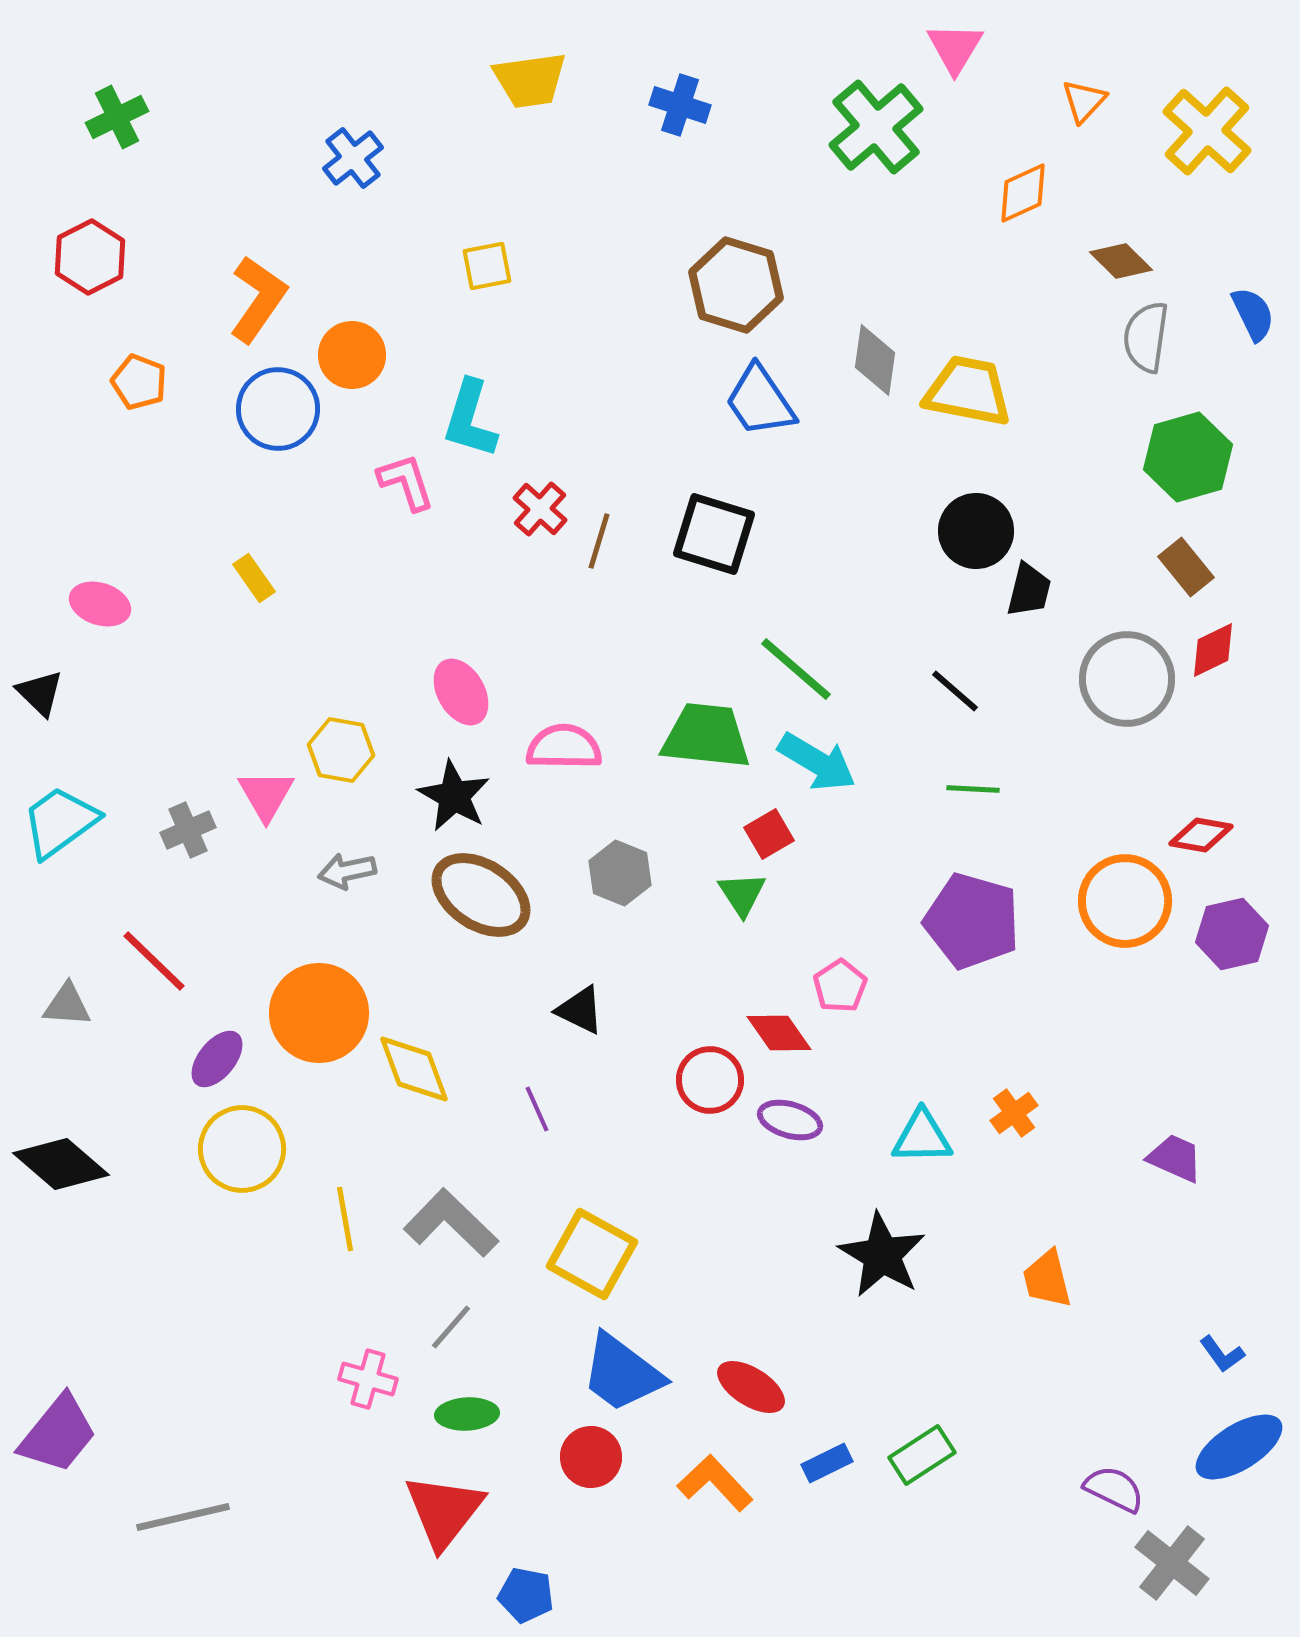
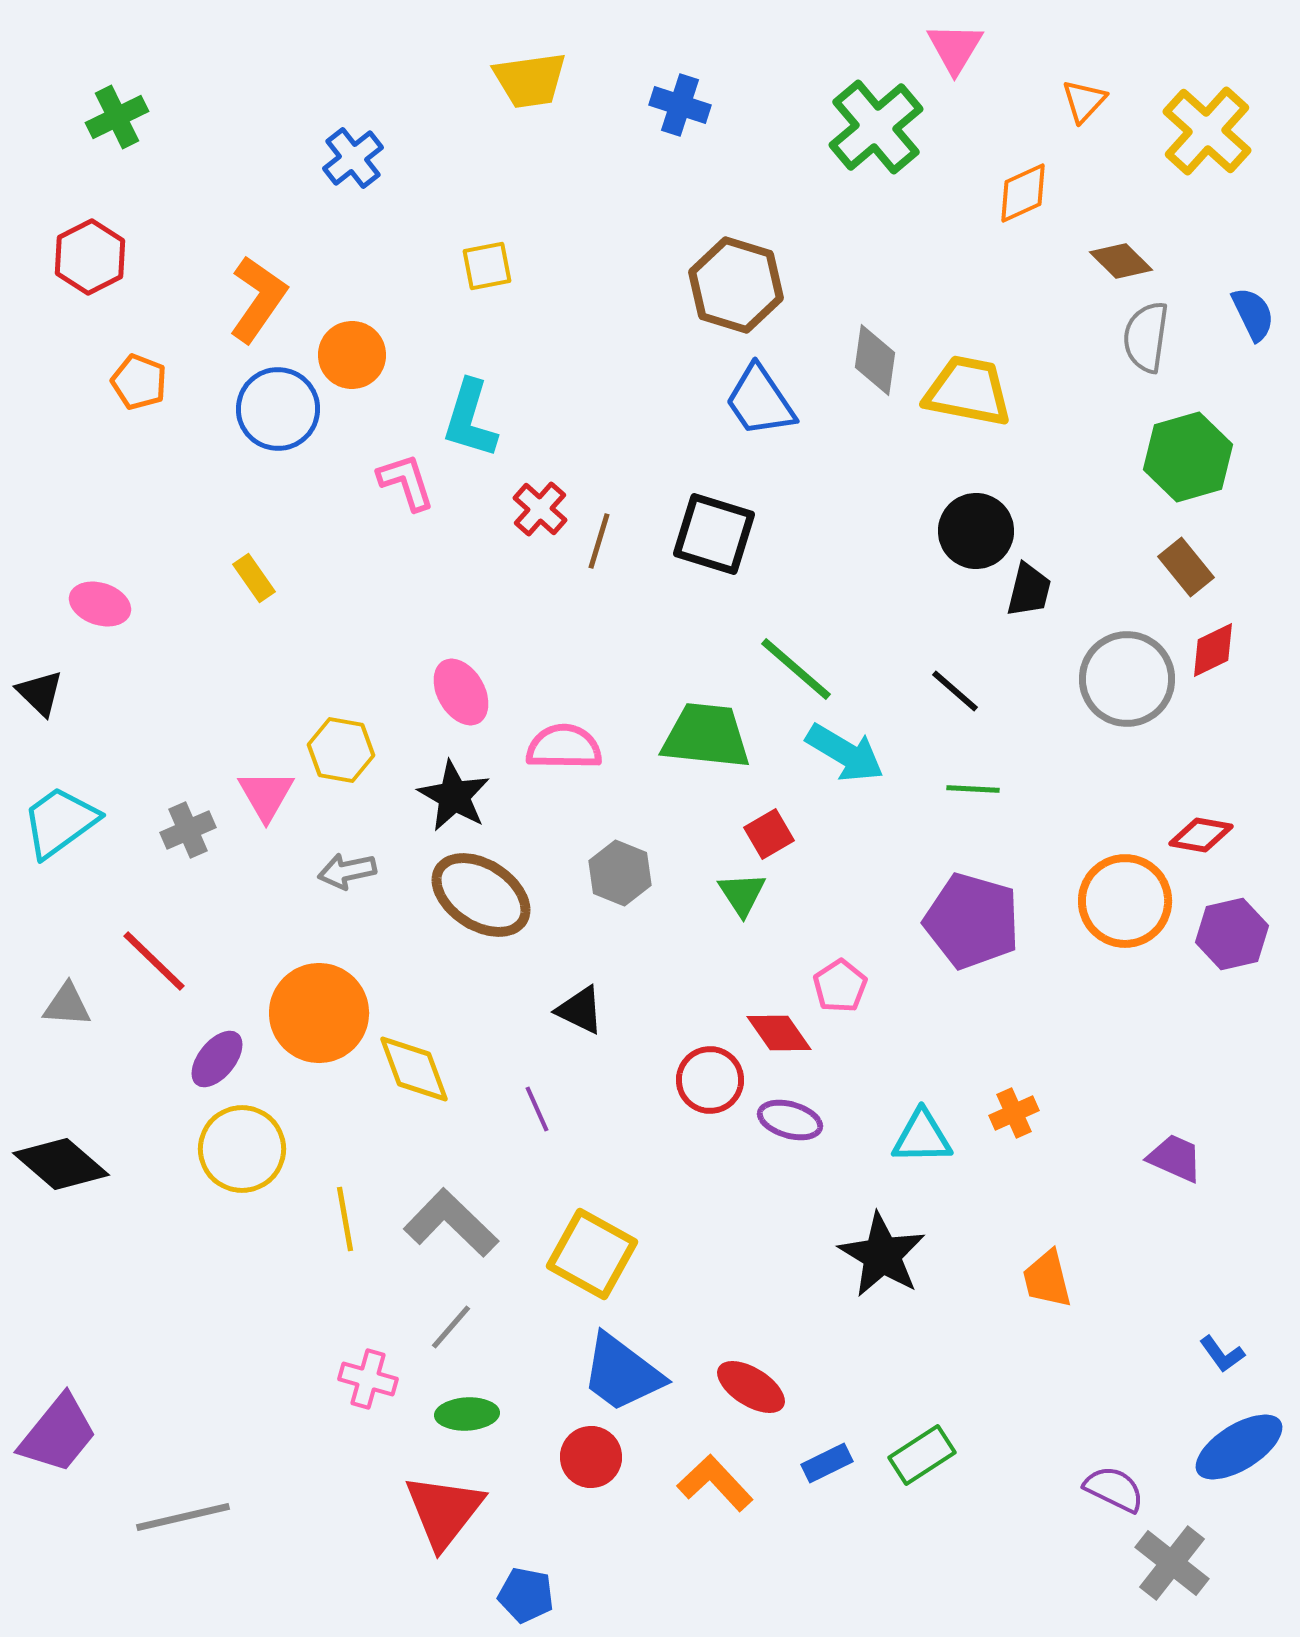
cyan arrow at (817, 762): moved 28 px right, 9 px up
orange cross at (1014, 1113): rotated 12 degrees clockwise
